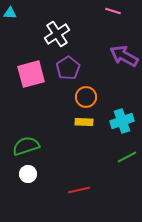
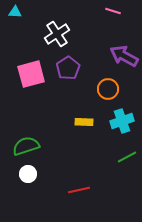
cyan triangle: moved 5 px right, 1 px up
orange circle: moved 22 px right, 8 px up
